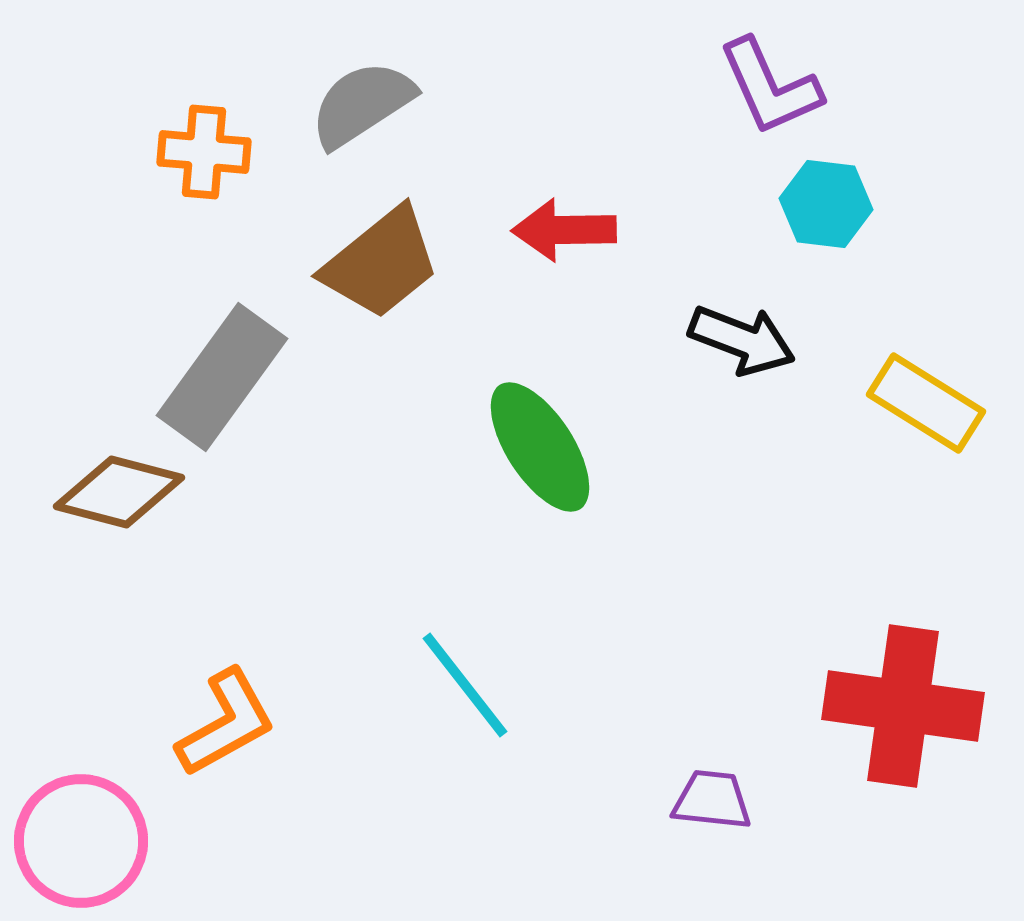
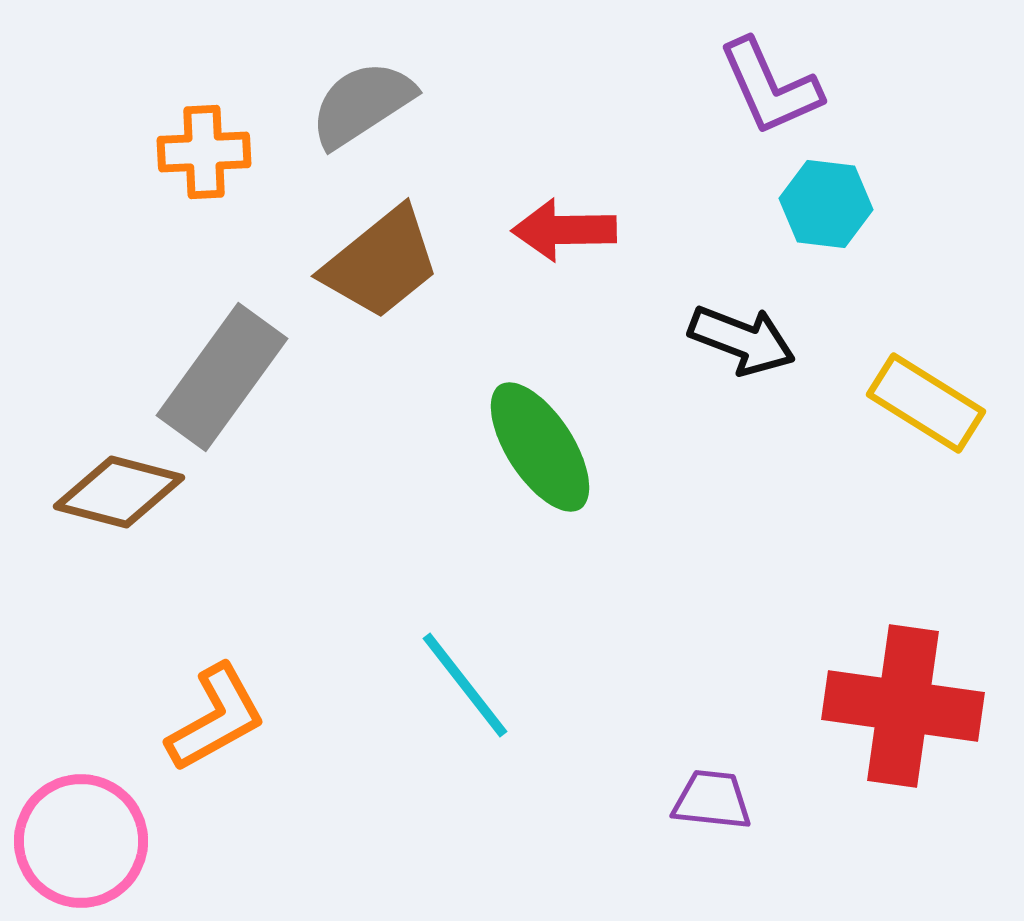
orange cross: rotated 8 degrees counterclockwise
orange L-shape: moved 10 px left, 5 px up
